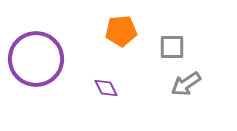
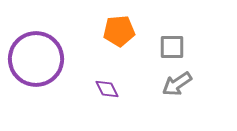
orange pentagon: moved 2 px left
gray arrow: moved 9 px left
purple diamond: moved 1 px right, 1 px down
